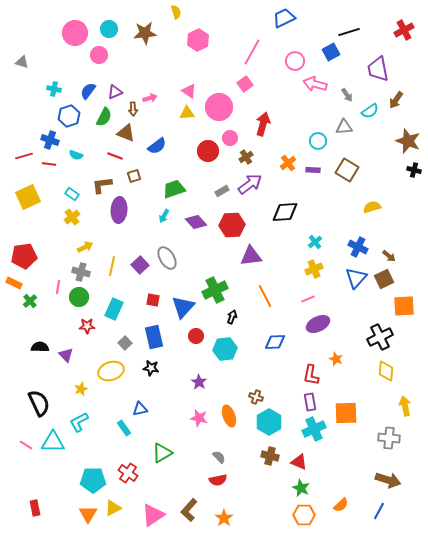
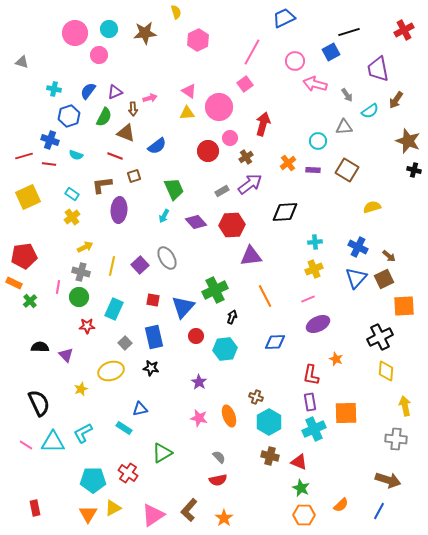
green trapezoid at (174, 189): rotated 85 degrees clockwise
cyan cross at (315, 242): rotated 32 degrees clockwise
cyan L-shape at (79, 422): moved 4 px right, 11 px down
cyan rectangle at (124, 428): rotated 21 degrees counterclockwise
gray cross at (389, 438): moved 7 px right, 1 px down
